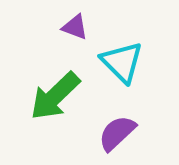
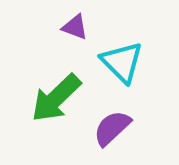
green arrow: moved 1 px right, 2 px down
purple semicircle: moved 5 px left, 5 px up
